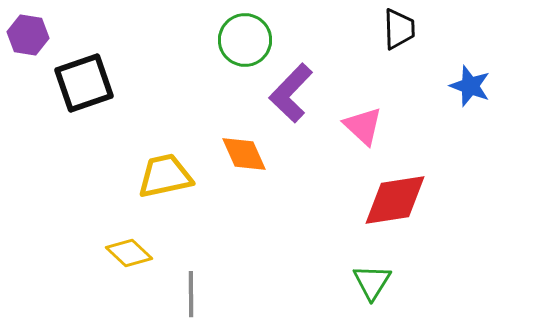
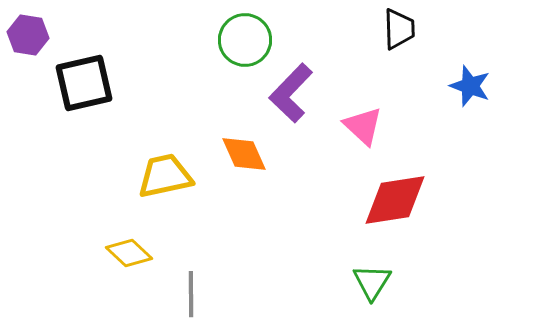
black square: rotated 6 degrees clockwise
